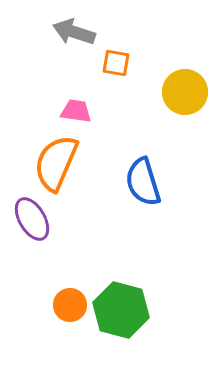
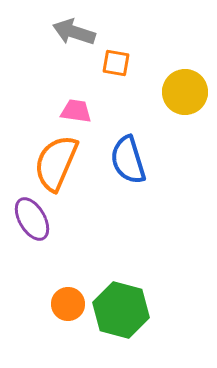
blue semicircle: moved 15 px left, 22 px up
orange circle: moved 2 px left, 1 px up
